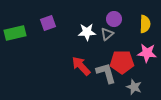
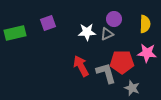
gray triangle: rotated 16 degrees clockwise
red arrow: rotated 15 degrees clockwise
gray star: moved 2 px left, 1 px down
